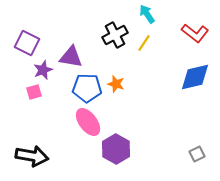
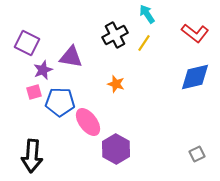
blue pentagon: moved 27 px left, 14 px down
black arrow: rotated 84 degrees clockwise
